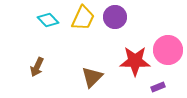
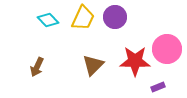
pink circle: moved 1 px left, 1 px up
brown triangle: moved 1 px right, 12 px up
